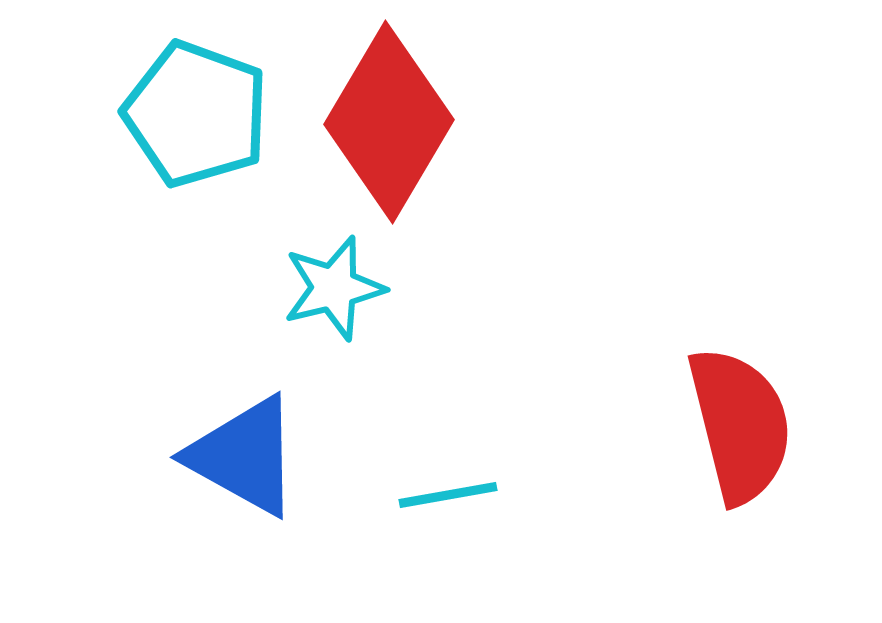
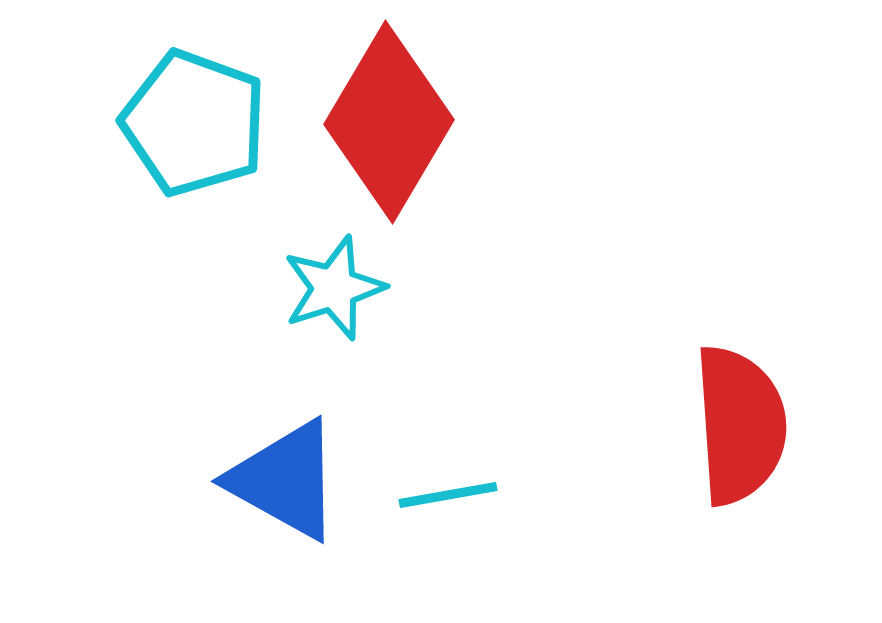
cyan pentagon: moved 2 px left, 9 px down
cyan star: rotated 4 degrees counterclockwise
red semicircle: rotated 10 degrees clockwise
blue triangle: moved 41 px right, 24 px down
